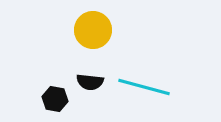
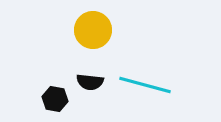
cyan line: moved 1 px right, 2 px up
